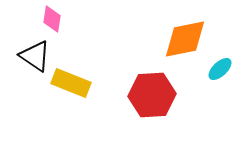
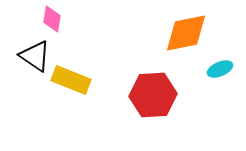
orange diamond: moved 1 px right, 6 px up
cyan ellipse: rotated 20 degrees clockwise
yellow rectangle: moved 3 px up
red hexagon: moved 1 px right
